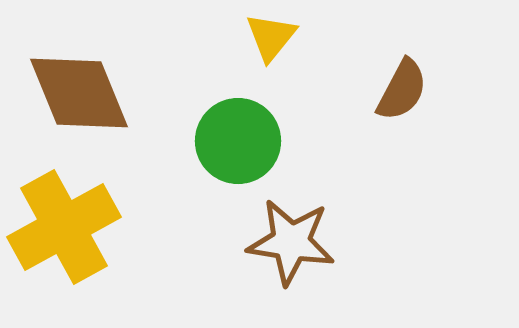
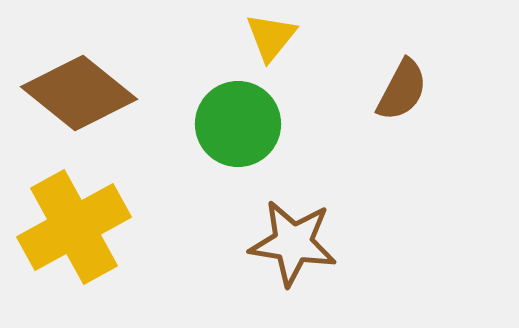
brown diamond: rotated 29 degrees counterclockwise
green circle: moved 17 px up
yellow cross: moved 10 px right
brown star: moved 2 px right, 1 px down
